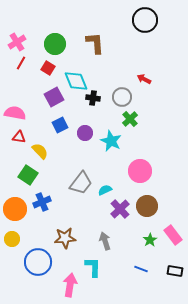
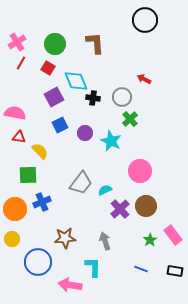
green square: rotated 36 degrees counterclockwise
brown circle: moved 1 px left
pink arrow: rotated 90 degrees counterclockwise
